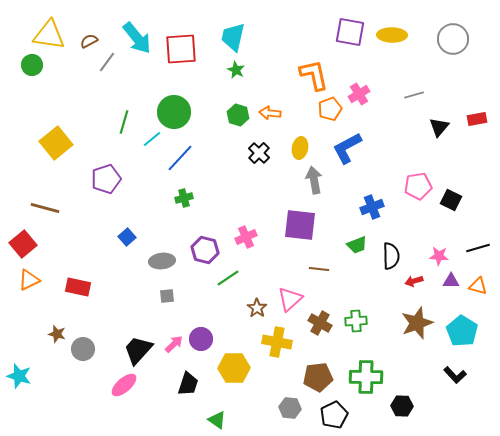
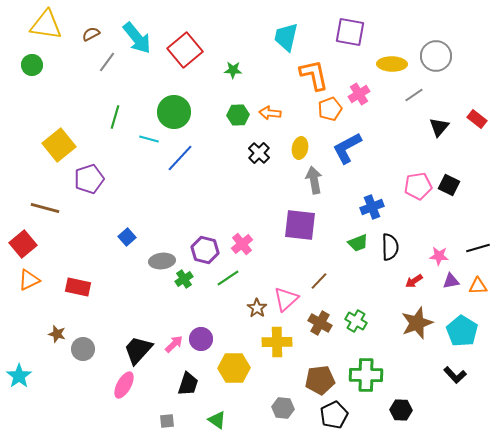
yellow triangle at (49, 35): moved 3 px left, 10 px up
yellow ellipse at (392, 35): moved 29 px down
cyan trapezoid at (233, 37): moved 53 px right
gray circle at (453, 39): moved 17 px left, 17 px down
brown semicircle at (89, 41): moved 2 px right, 7 px up
red square at (181, 49): moved 4 px right, 1 px down; rotated 36 degrees counterclockwise
green star at (236, 70): moved 3 px left; rotated 24 degrees counterclockwise
gray line at (414, 95): rotated 18 degrees counterclockwise
green hexagon at (238, 115): rotated 20 degrees counterclockwise
red rectangle at (477, 119): rotated 48 degrees clockwise
green line at (124, 122): moved 9 px left, 5 px up
cyan line at (152, 139): moved 3 px left; rotated 54 degrees clockwise
yellow square at (56, 143): moved 3 px right, 2 px down
purple pentagon at (106, 179): moved 17 px left
green cross at (184, 198): moved 81 px down; rotated 18 degrees counterclockwise
black square at (451, 200): moved 2 px left, 15 px up
pink cross at (246, 237): moved 4 px left, 7 px down; rotated 15 degrees counterclockwise
green trapezoid at (357, 245): moved 1 px right, 2 px up
black semicircle at (391, 256): moved 1 px left, 9 px up
brown line at (319, 269): moved 12 px down; rotated 54 degrees counterclockwise
red arrow at (414, 281): rotated 18 degrees counterclockwise
purple triangle at (451, 281): rotated 12 degrees counterclockwise
orange triangle at (478, 286): rotated 18 degrees counterclockwise
gray square at (167, 296): moved 125 px down
pink triangle at (290, 299): moved 4 px left
green cross at (356, 321): rotated 35 degrees clockwise
yellow cross at (277, 342): rotated 12 degrees counterclockwise
cyan star at (19, 376): rotated 20 degrees clockwise
brown pentagon at (318, 377): moved 2 px right, 3 px down
green cross at (366, 377): moved 2 px up
pink ellipse at (124, 385): rotated 20 degrees counterclockwise
black hexagon at (402, 406): moved 1 px left, 4 px down
gray hexagon at (290, 408): moved 7 px left
